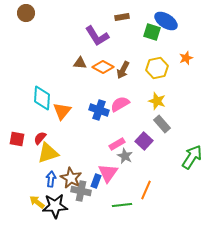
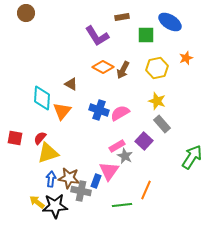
blue ellipse: moved 4 px right, 1 px down
green square: moved 6 px left, 3 px down; rotated 18 degrees counterclockwise
brown triangle: moved 9 px left, 21 px down; rotated 24 degrees clockwise
pink semicircle: moved 9 px down
red square: moved 2 px left, 1 px up
pink rectangle: moved 2 px down
pink triangle: moved 1 px right, 2 px up
brown star: moved 2 px left; rotated 20 degrees counterclockwise
